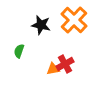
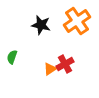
orange cross: moved 3 px right, 1 px down; rotated 12 degrees clockwise
green semicircle: moved 7 px left, 6 px down
orange triangle: moved 3 px left; rotated 24 degrees counterclockwise
